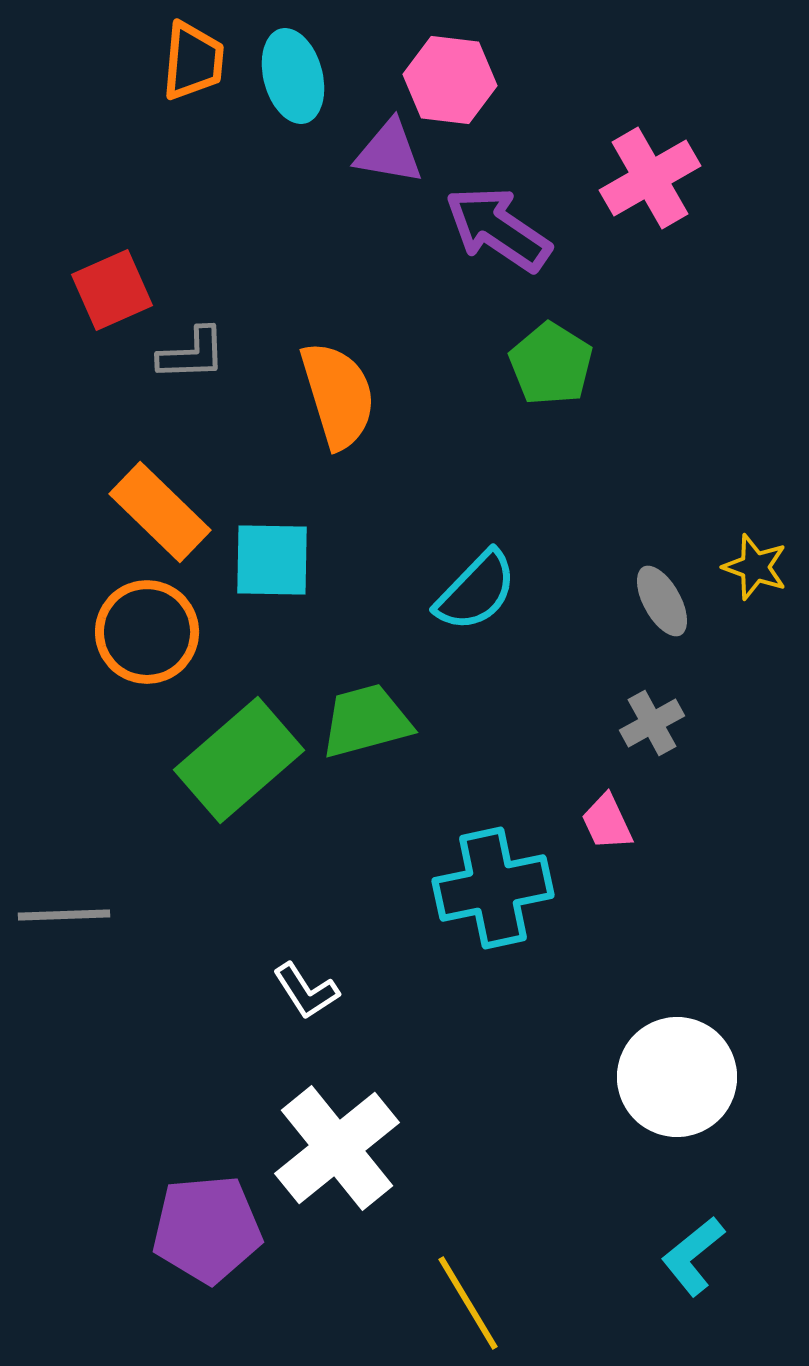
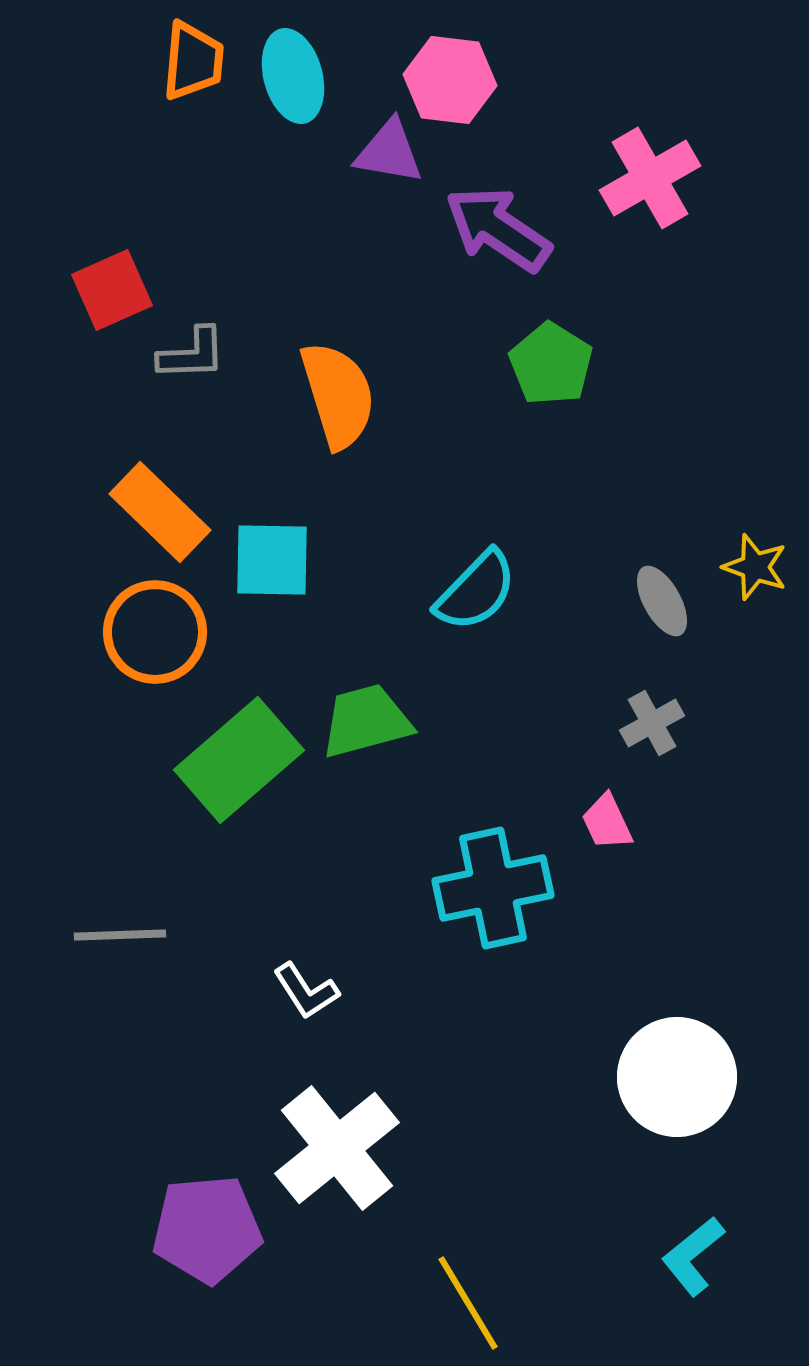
orange circle: moved 8 px right
gray line: moved 56 px right, 20 px down
